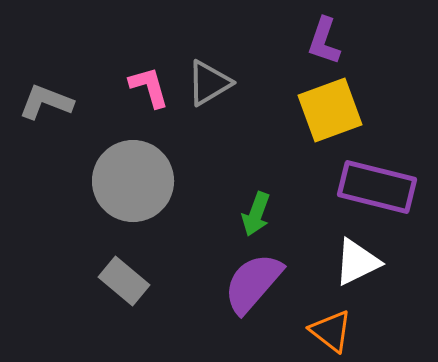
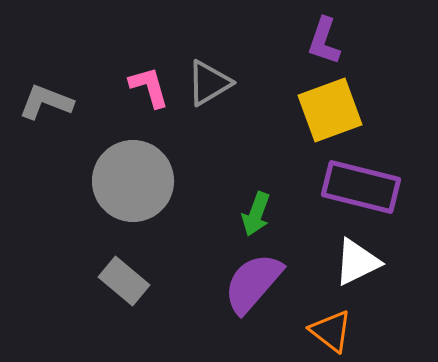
purple rectangle: moved 16 px left
